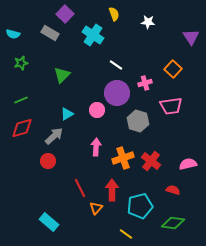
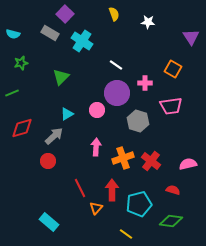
cyan cross: moved 11 px left, 6 px down
orange square: rotated 12 degrees counterclockwise
green triangle: moved 1 px left, 2 px down
pink cross: rotated 16 degrees clockwise
green line: moved 9 px left, 7 px up
cyan pentagon: moved 1 px left, 2 px up
green diamond: moved 2 px left, 2 px up
